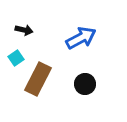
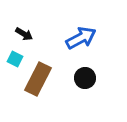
black arrow: moved 4 px down; rotated 18 degrees clockwise
cyan square: moved 1 px left, 1 px down; rotated 28 degrees counterclockwise
black circle: moved 6 px up
